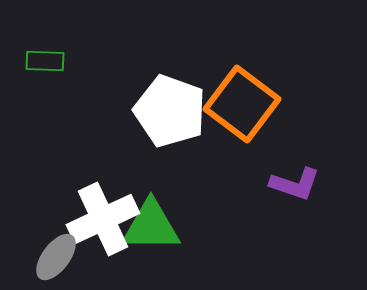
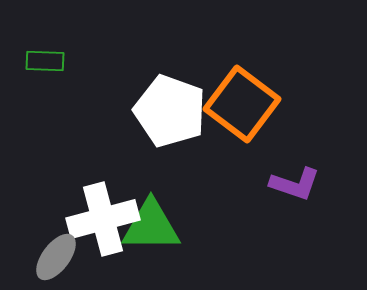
white cross: rotated 10 degrees clockwise
